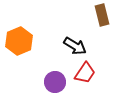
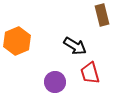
orange hexagon: moved 2 px left
red trapezoid: moved 5 px right; rotated 130 degrees clockwise
